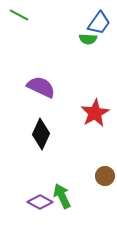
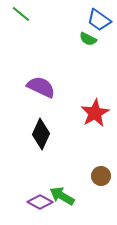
green line: moved 2 px right, 1 px up; rotated 12 degrees clockwise
blue trapezoid: moved 3 px up; rotated 90 degrees clockwise
green semicircle: rotated 24 degrees clockwise
brown circle: moved 4 px left
green arrow: rotated 35 degrees counterclockwise
